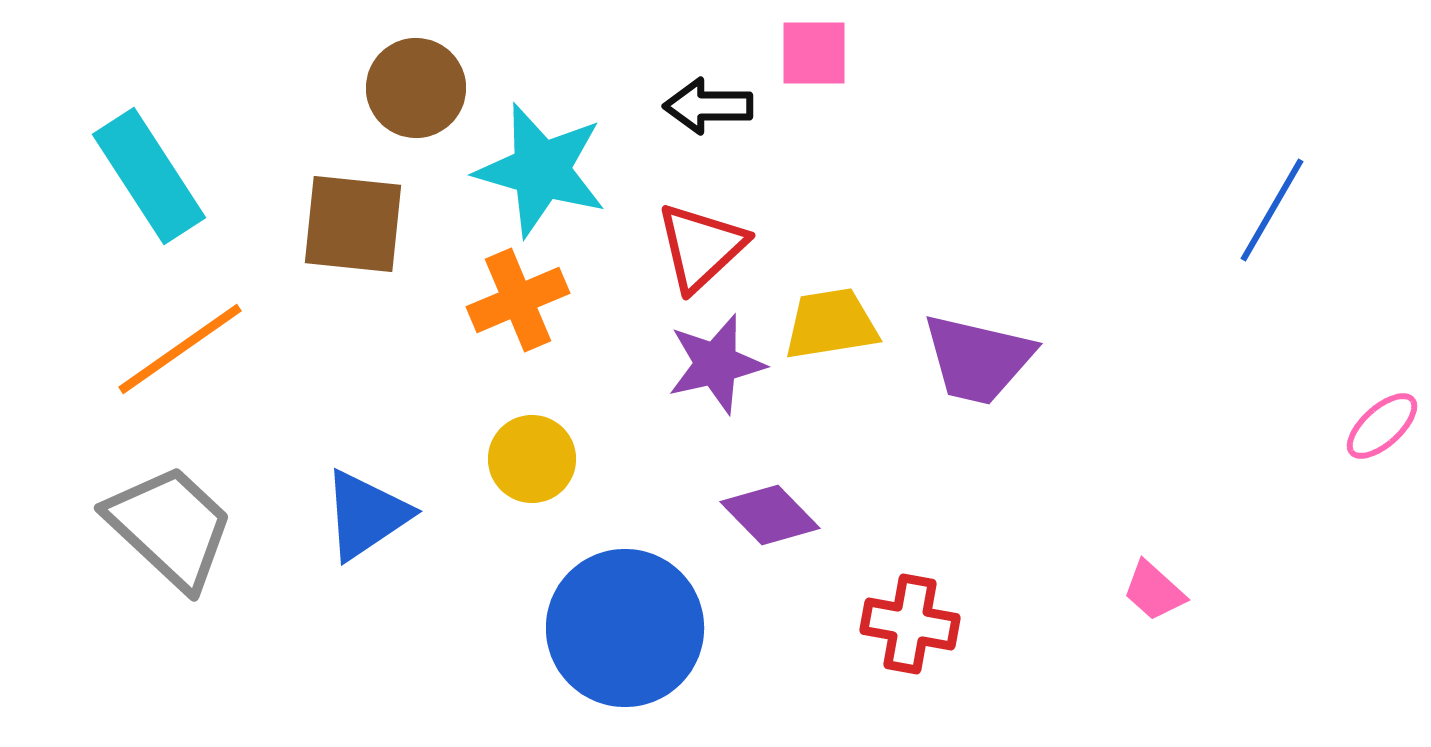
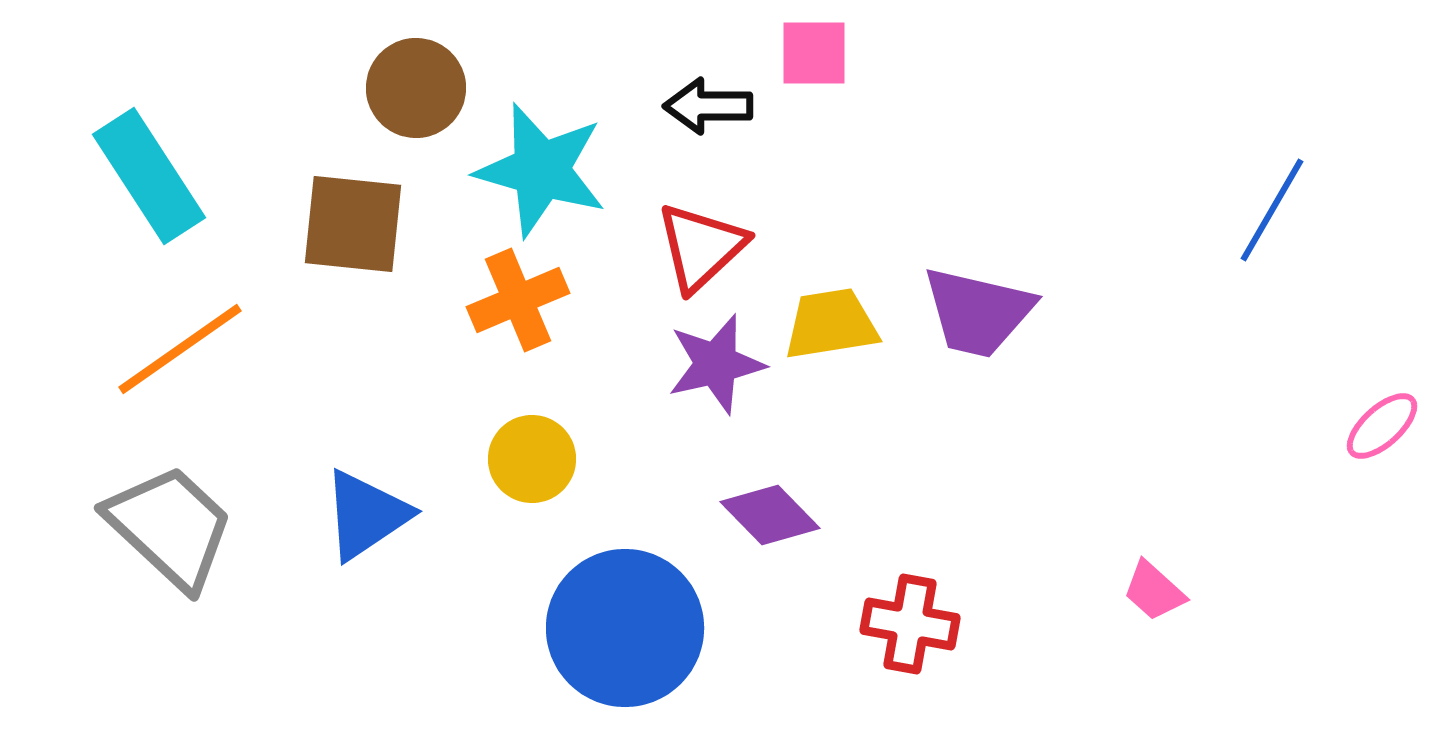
purple trapezoid: moved 47 px up
